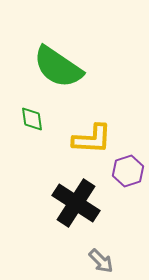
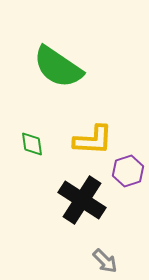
green diamond: moved 25 px down
yellow L-shape: moved 1 px right, 1 px down
black cross: moved 6 px right, 3 px up
gray arrow: moved 4 px right
